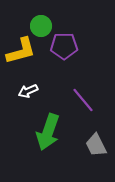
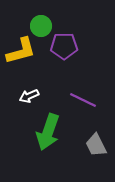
white arrow: moved 1 px right, 5 px down
purple line: rotated 24 degrees counterclockwise
